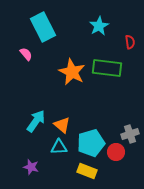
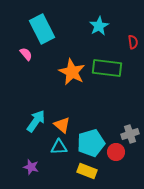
cyan rectangle: moved 1 px left, 2 px down
red semicircle: moved 3 px right
